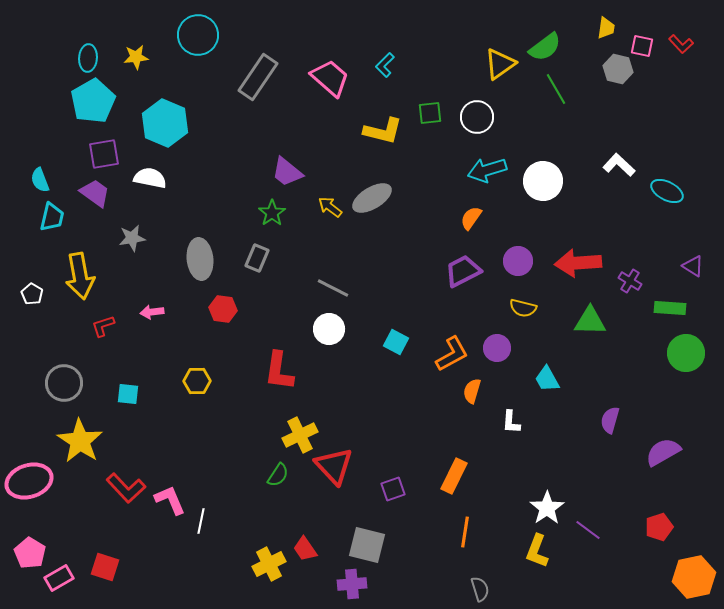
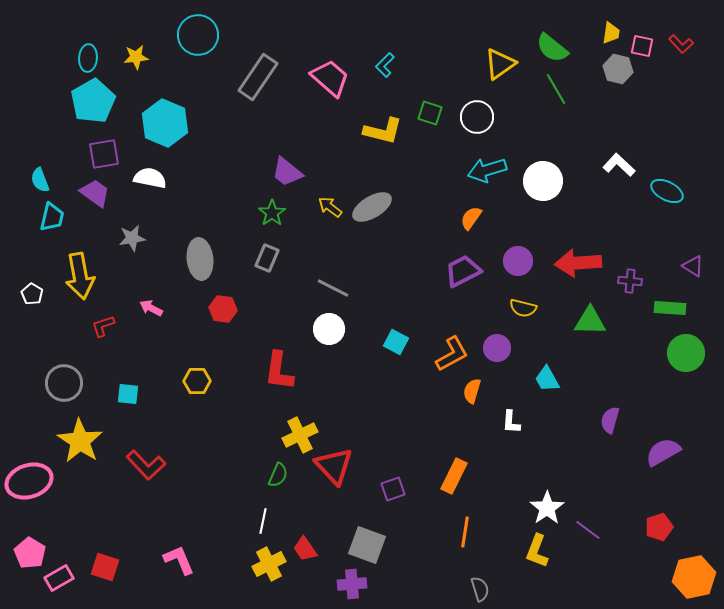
yellow trapezoid at (606, 28): moved 5 px right, 5 px down
green semicircle at (545, 47): moved 7 px right, 1 px down; rotated 76 degrees clockwise
green square at (430, 113): rotated 25 degrees clockwise
gray ellipse at (372, 198): moved 9 px down
gray rectangle at (257, 258): moved 10 px right
purple cross at (630, 281): rotated 25 degrees counterclockwise
pink arrow at (152, 312): moved 1 px left, 4 px up; rotated 35 degrees clockwise
green semicircle at (278, 475): rotated 10 degrees counterclockwise
red L-shape at (126, 488): moved 20 px right, 23 px up
pink L-shape at (170, 500): moved 9 px right, 60 px down
white line at (201, 521): moved 62 px right
gray square at (367, 545): rotated 6 degrees clockwise
